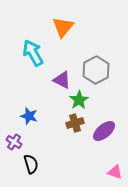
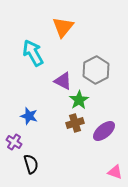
purple triangle: moved 1 px right, 1 px down
